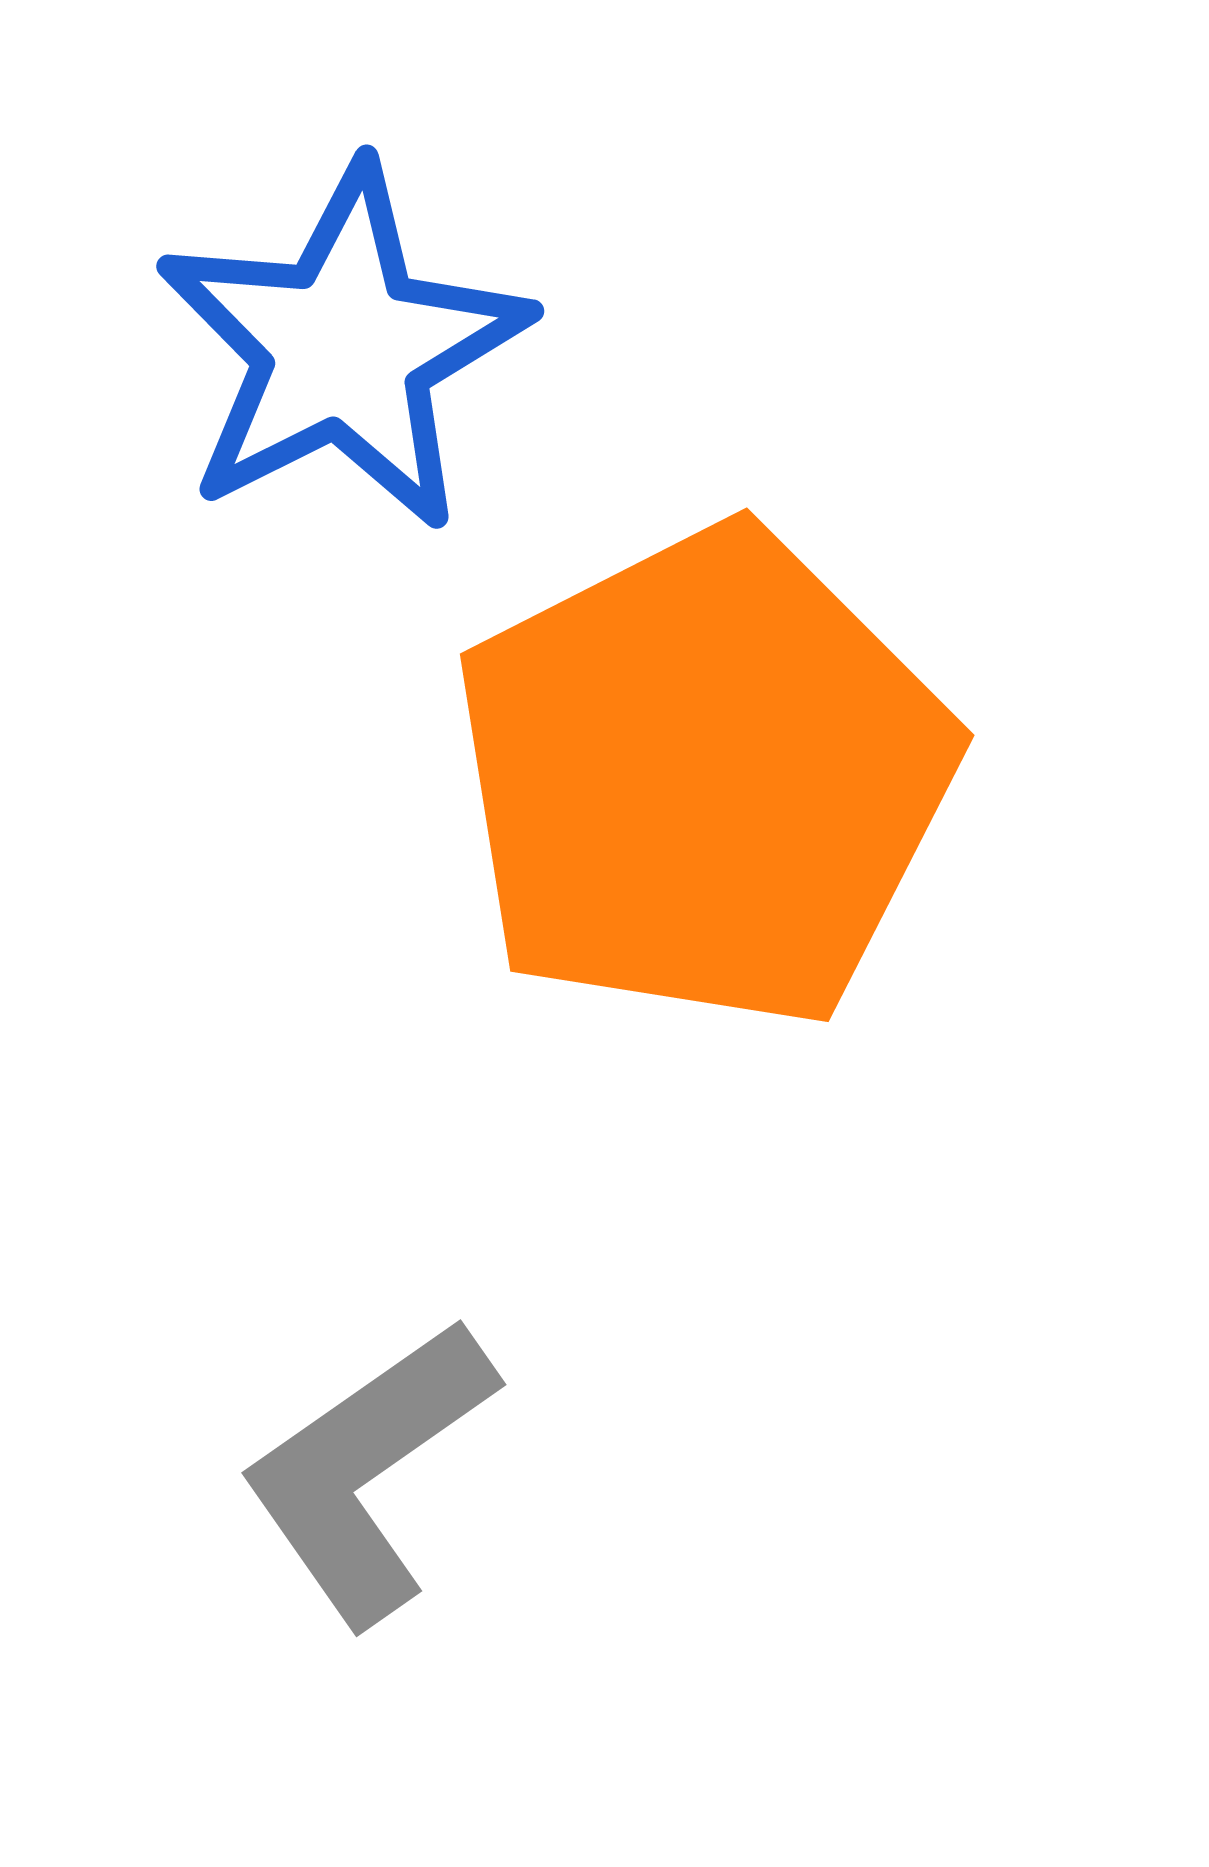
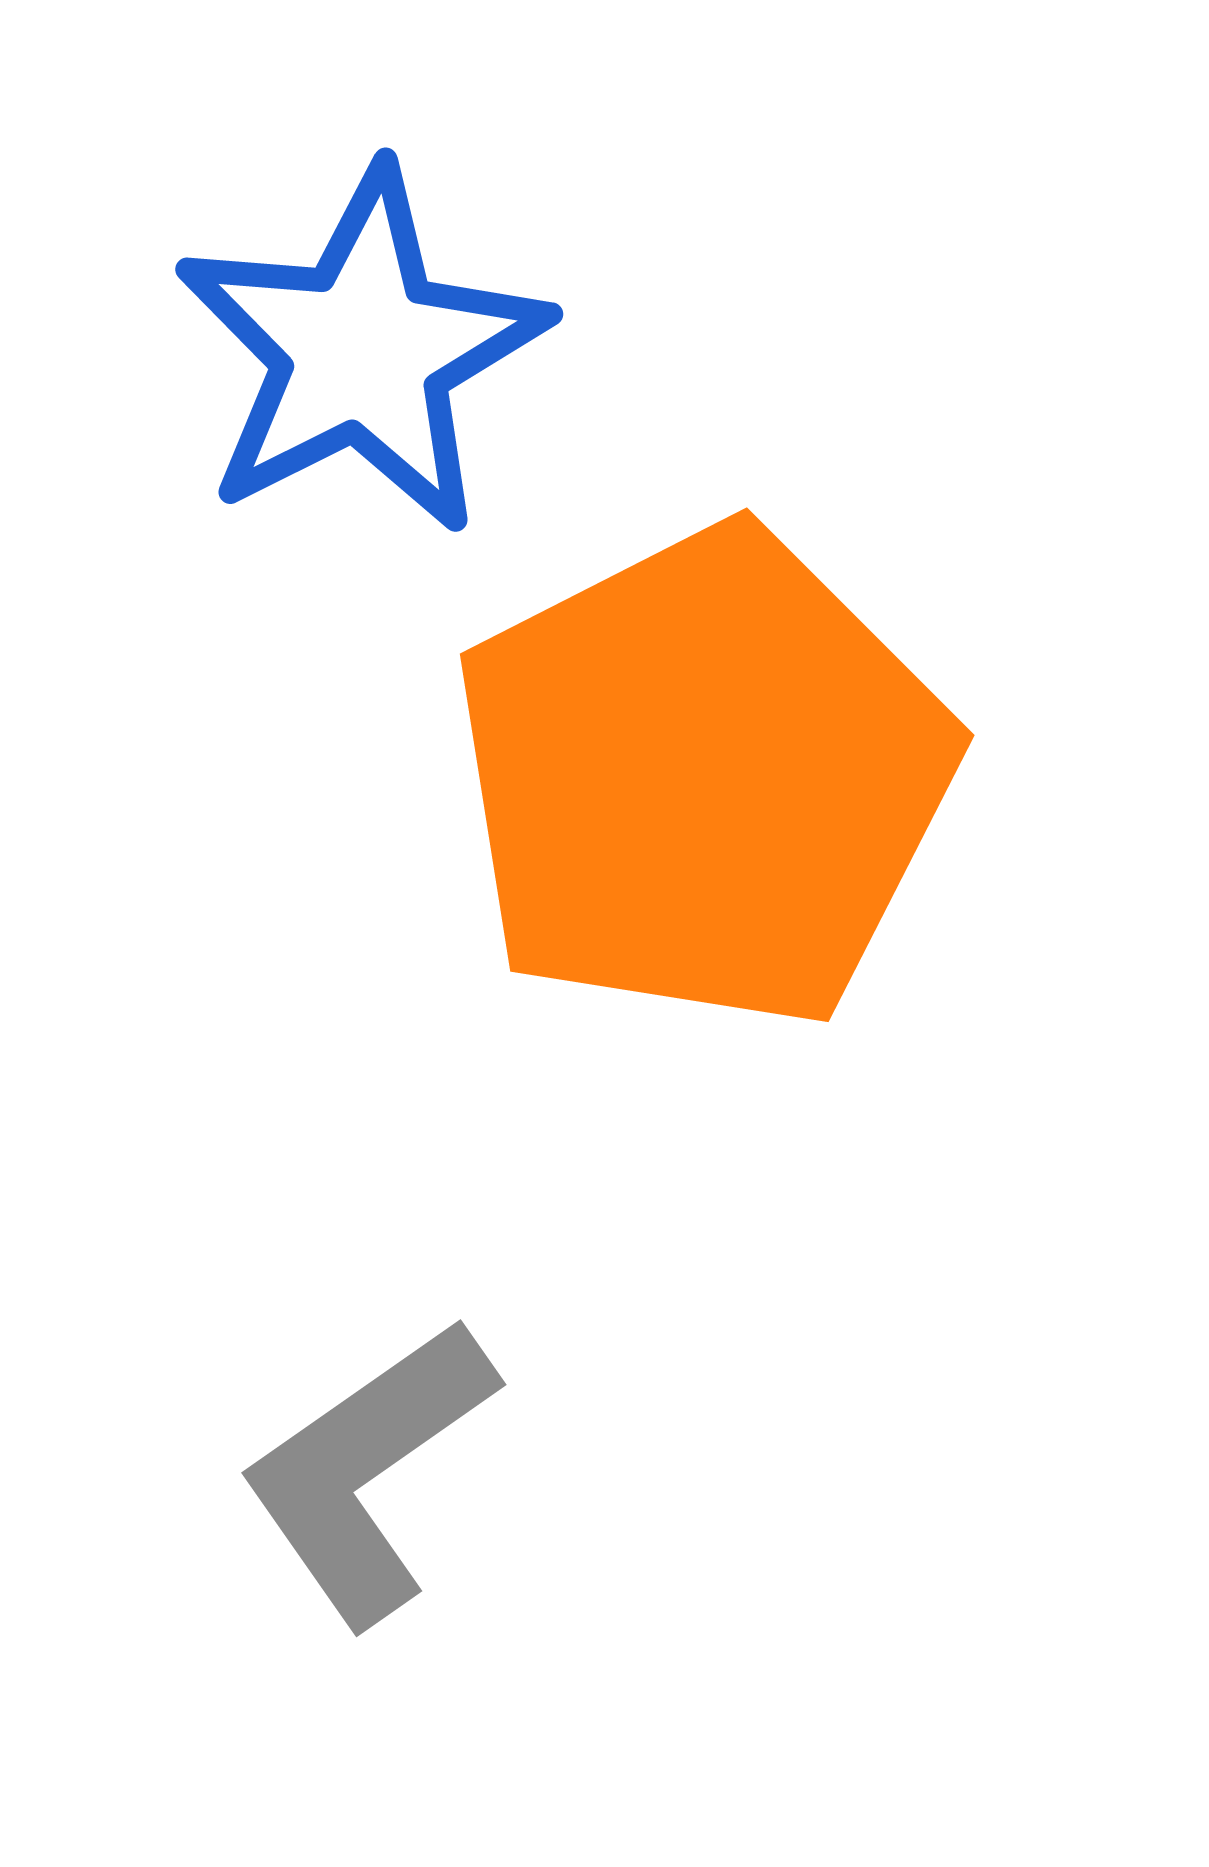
blue star: moved 19 px right, 3 px down
